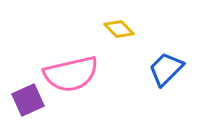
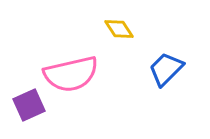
yellow diamond: rotated 12 degrees clockwise
purple square: moved 1 px right, 5 px down
